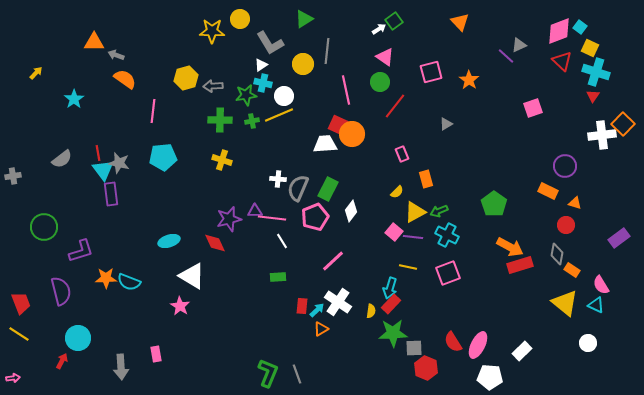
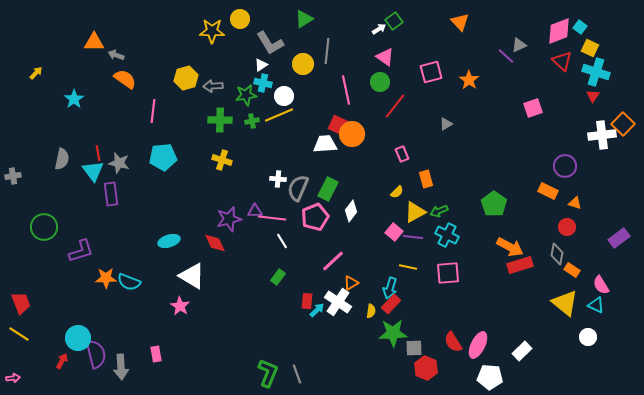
gray semicircle at (62, 159): rotated 40 degrees counterclockwise
cyan triangle at (103, 170): moved 10 px left, 1 px down
red circle at (566, 225): moved 1 px right, 2 px down
pink square at (448, 273): rotated 15 degrees clockwise
green rectangle at (278, 277): rotated 49 degrees counterclockwise
purple semicircle at (61, 291): moved 35 px right, 63 px down
red rectangle at (302, 306): moved 5 px right, 5 px up
orange triangle at (321, 329): moved 30 px right, 46 px up
white circle at (588, 343): moved 6 px up
